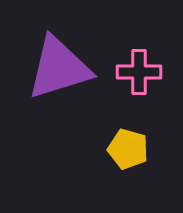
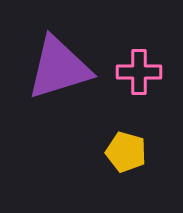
yellow pentagon: moved 2 px left, 3 px down
